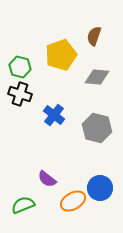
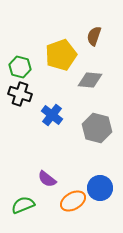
gray diamond: moved 7 px left, 3 px down
blue cross: moved 2 px left
